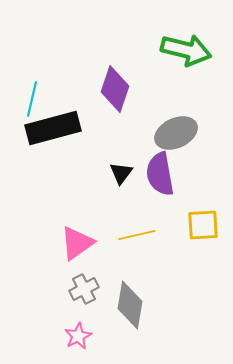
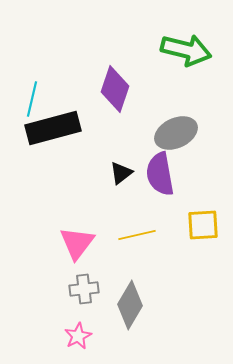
black triangle: rotated 15 degrees clockwise
pink triangle: rotated 18 degrees counterclockwise
gray cross: rotated 20 degrees clockwise
gray diamond: rotated 21 degrees clockwise
